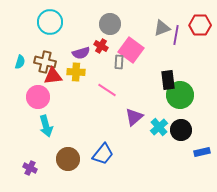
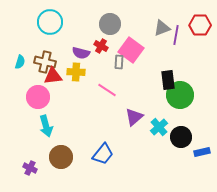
purple semicircle: rotated 30 degrees clockwise
black circle: moved 7 px down
brown circle: moved 7 px left, 2 px up
